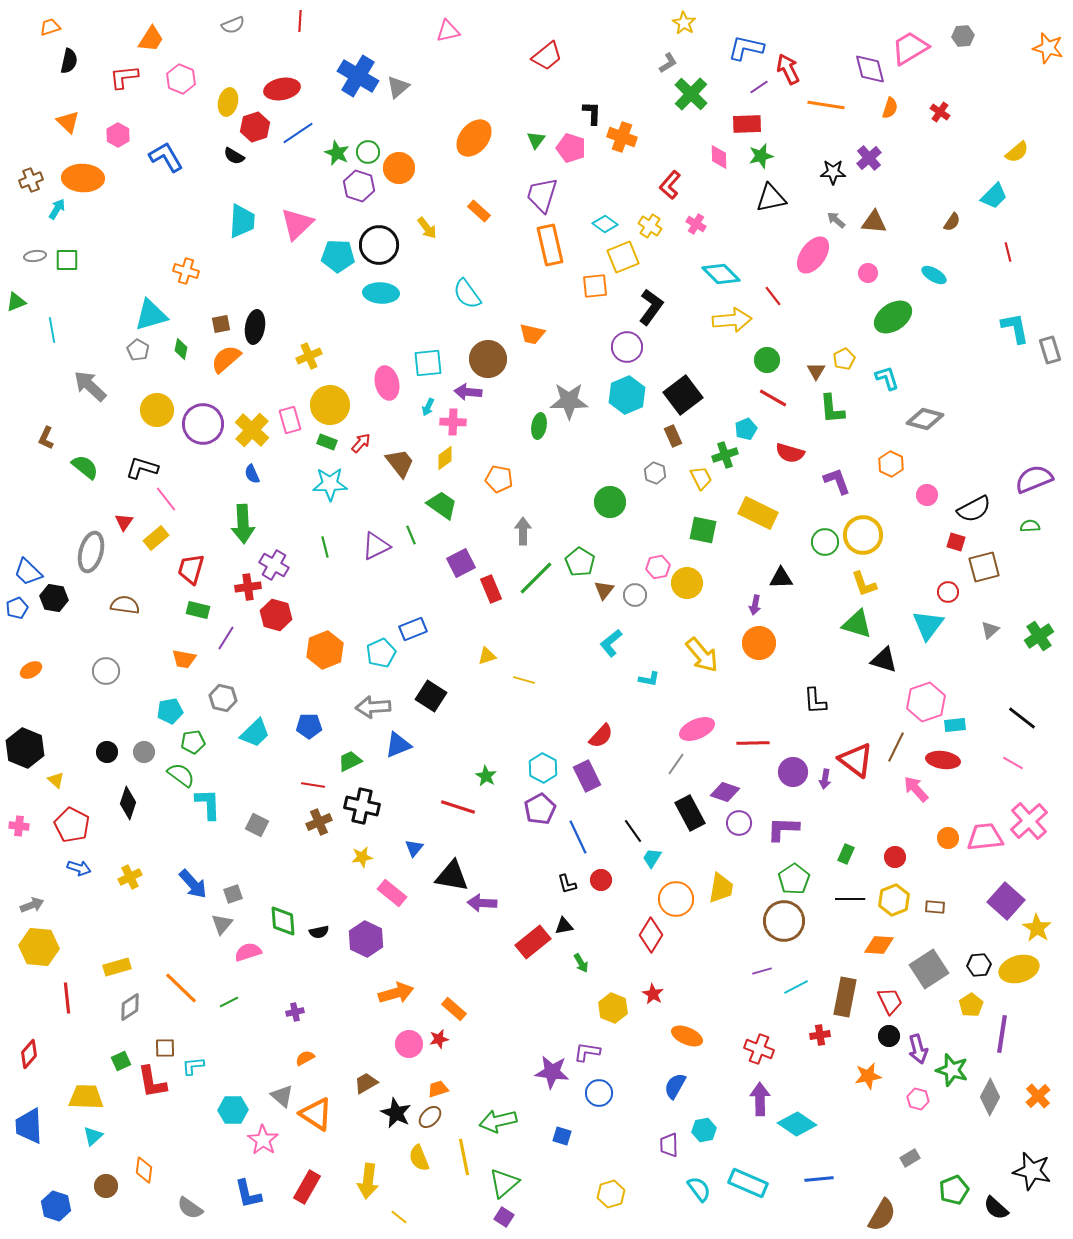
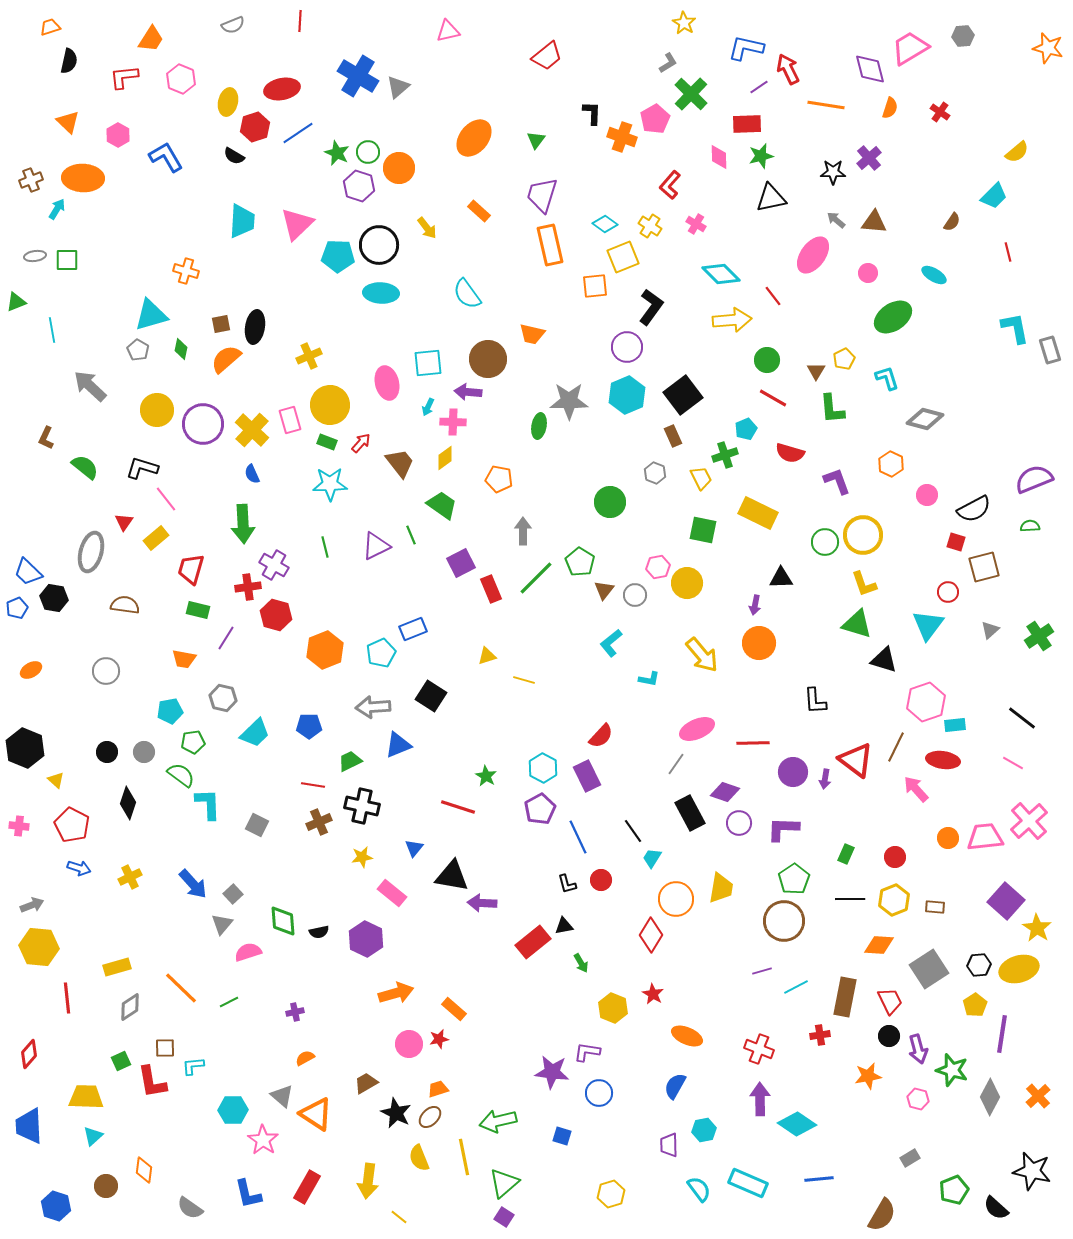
pink pentagon at (571, 148): moved 84 px right, 29 px up; rotated 24 degrees clockwise
gray square at (233, 894): rotated 24 degrees counterclockwise
yellow pentagon at (971, 1005): moved 4 px right
